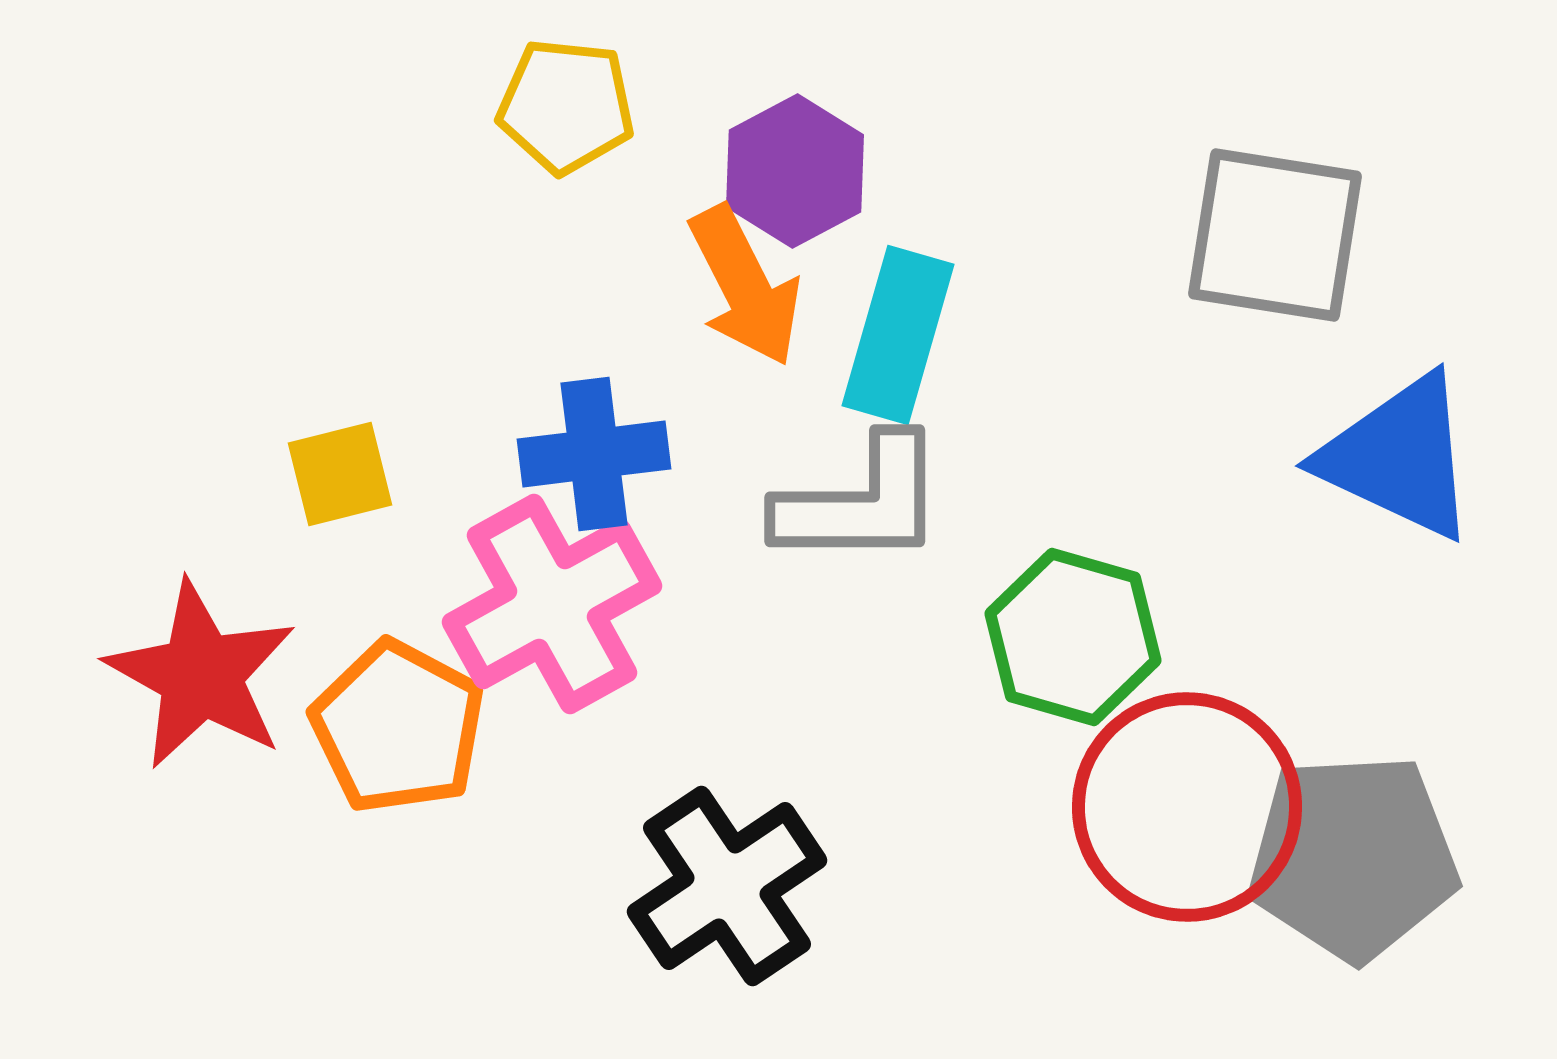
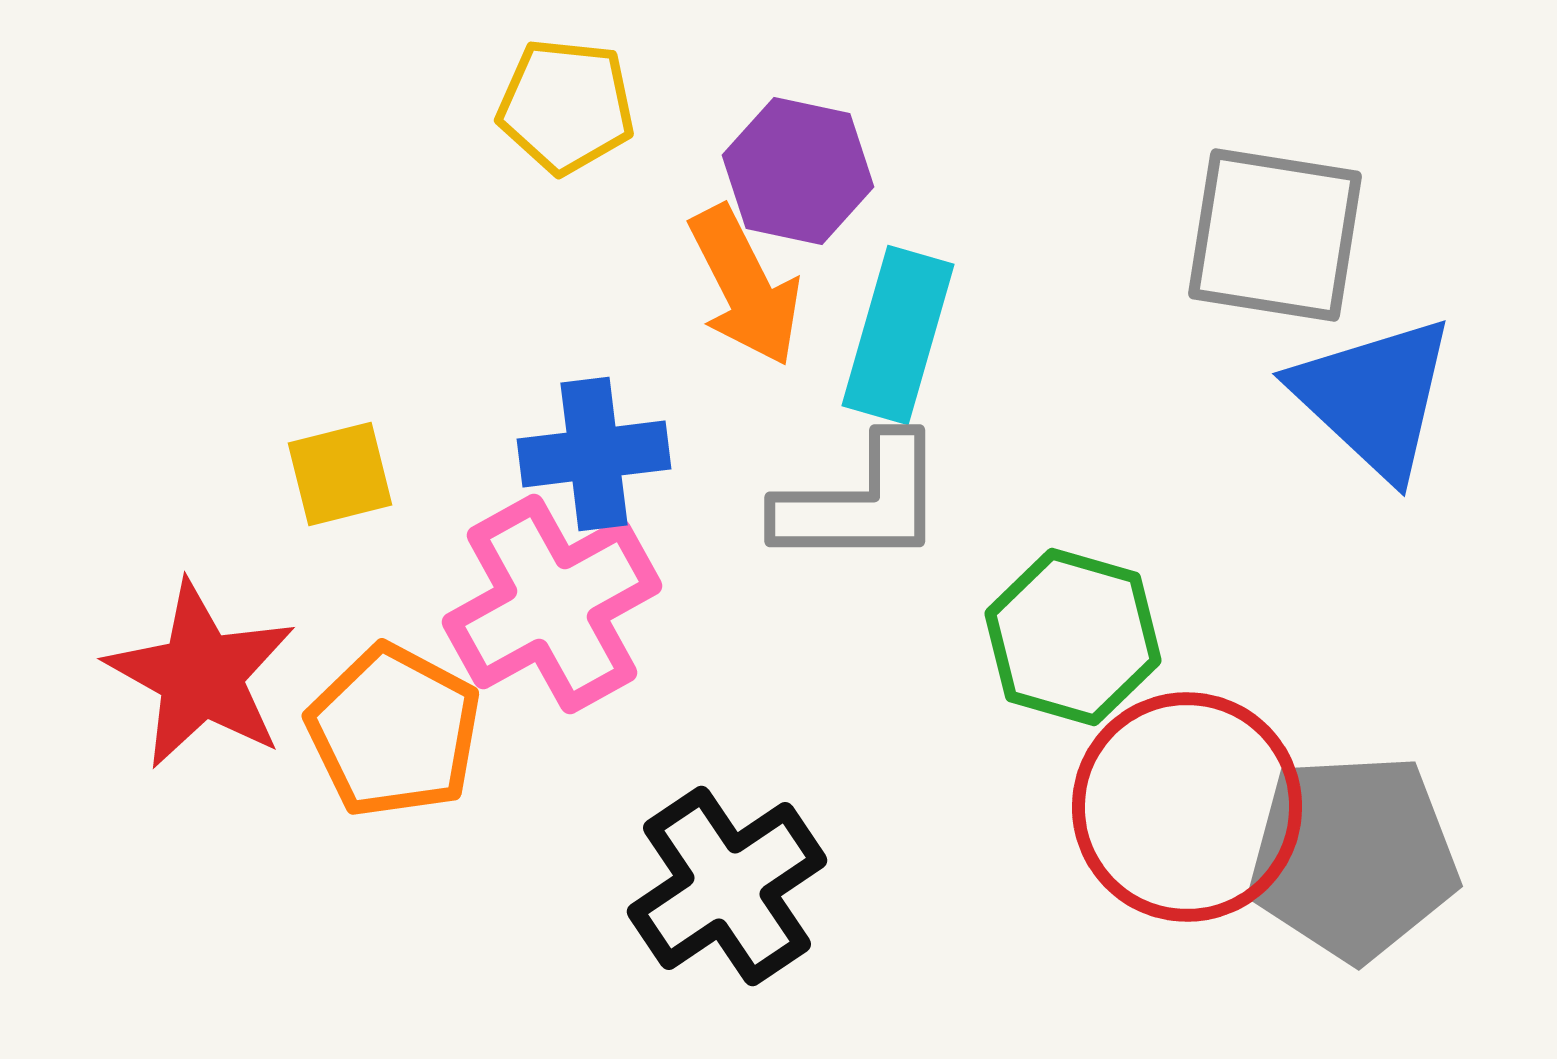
purple hexagon: moved 3 px right; rotated 20 degrees counterclockwise
blue triangle: moved 25 px left, 60 px up; rotated 18 degrees clockwise
orange pentagon: moved 4 px left, 4 px down
